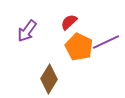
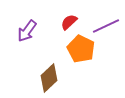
purple line: moved 16 px up
orange pentagon: moved 2 px right, 2 px down
brown diamond: moved 1 px up; rotated 16 degrees clockwise
